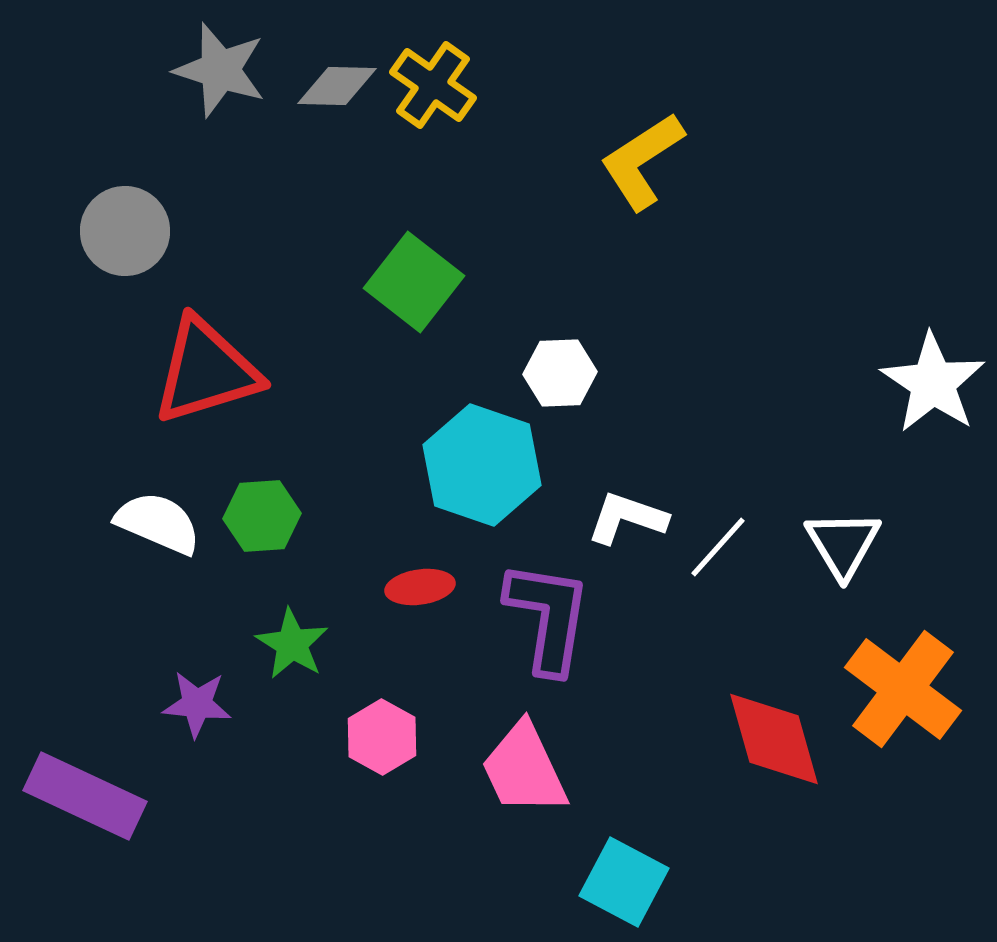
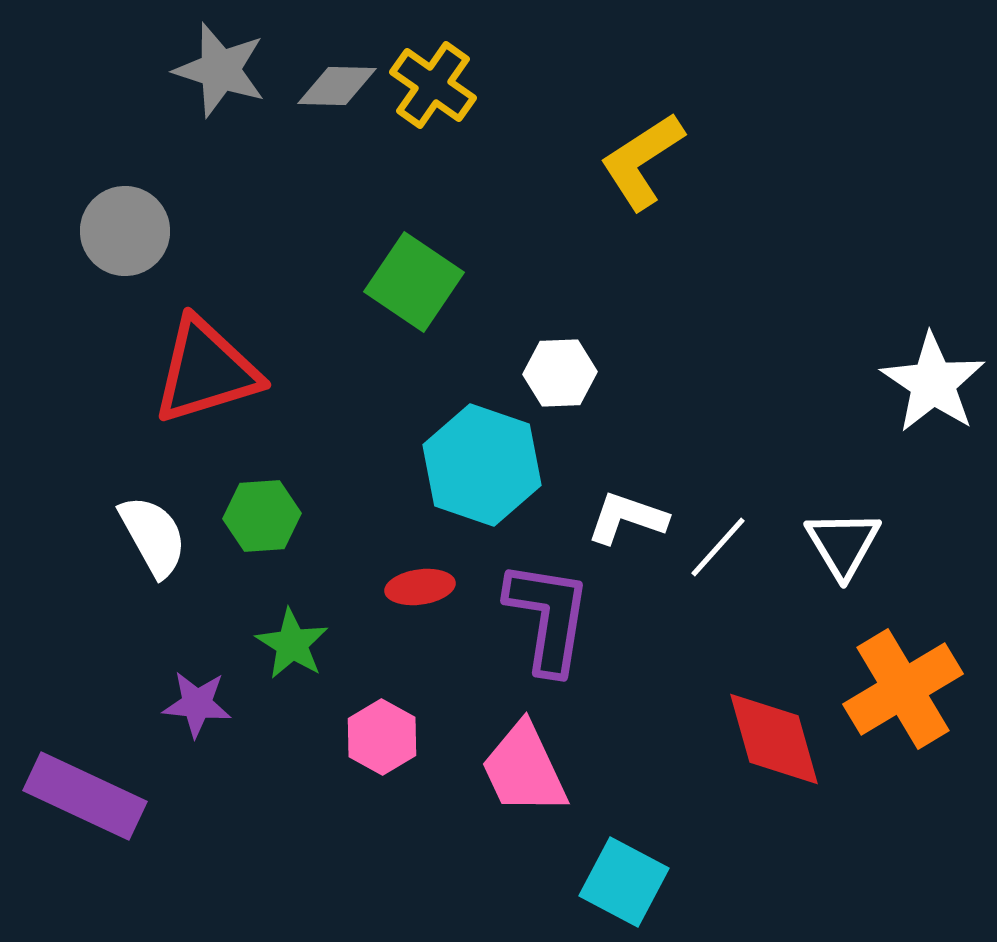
green square: rotated 4 degrees counterclockwise
white semicircle: moved 5 px left, 13 px down; rotated 38 degrees clockwise
orange cross: rotated 22 degrees clockwise
